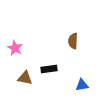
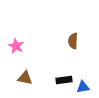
pink star: moved 1 px right, 2 px up
black rectangle: moved 15 px right, 11 px down
blue triangle: moved 1 px right, 2 px down
